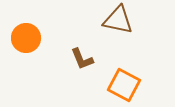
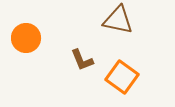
brown L-shape: moved 1 px down
orange square: moved 2 px left, 8 px up; rotated 8 degrees clockwise
